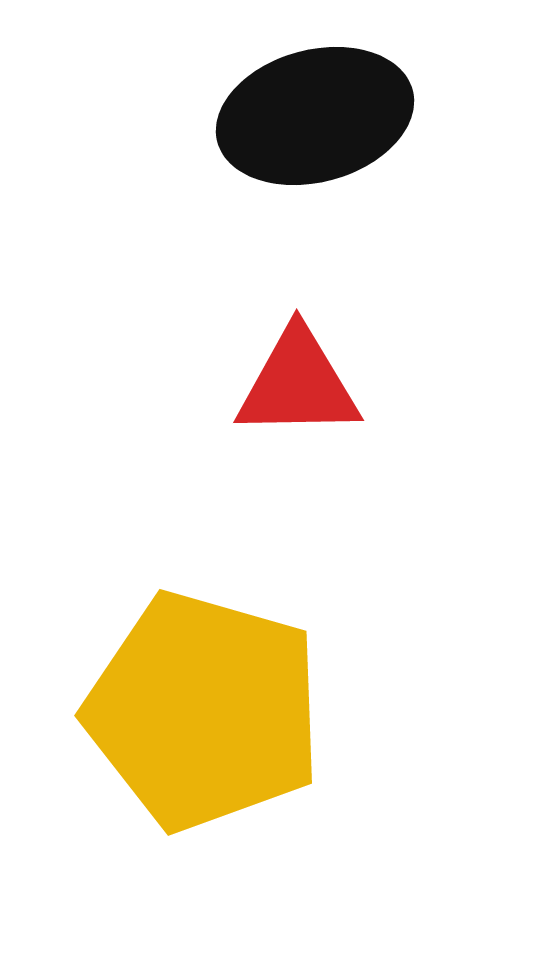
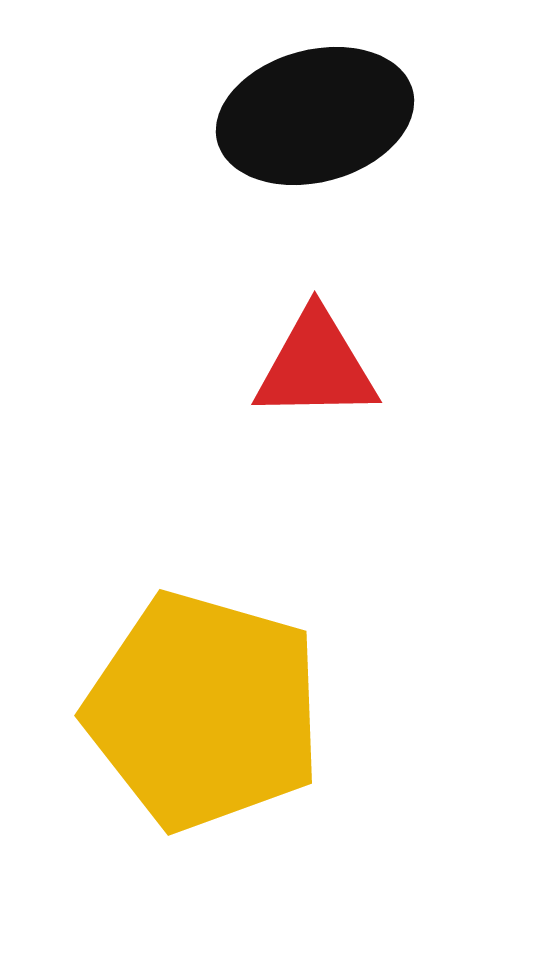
red triangle: moved 18 px right, 18 px up
